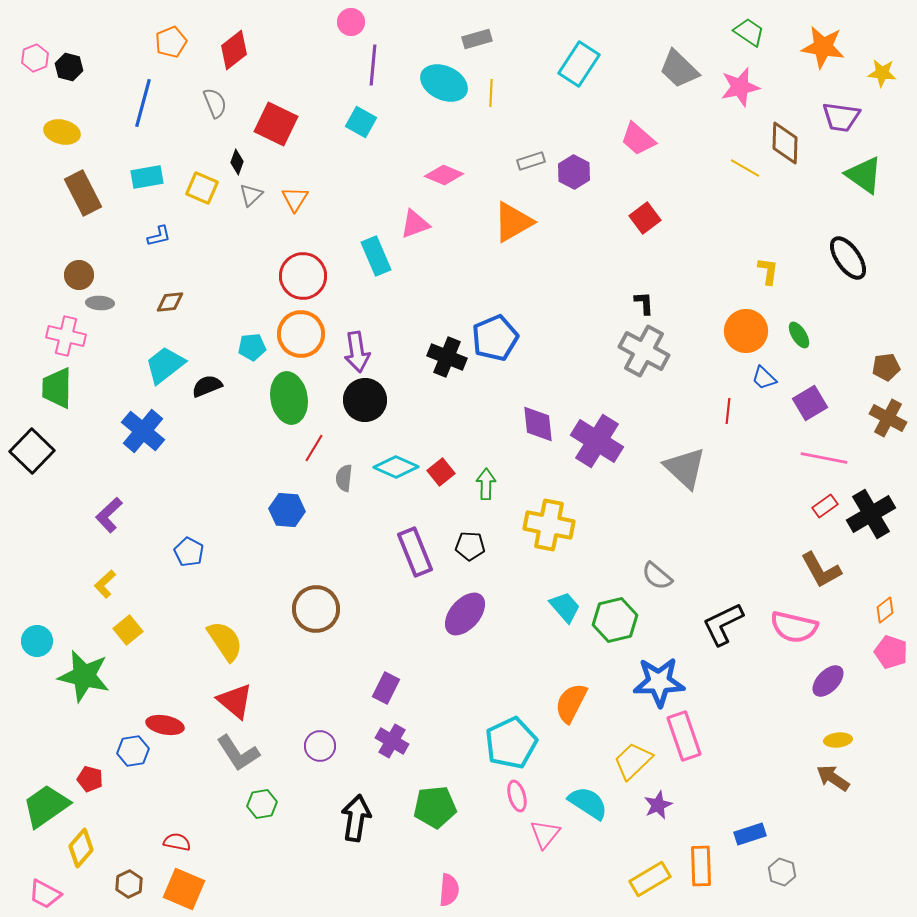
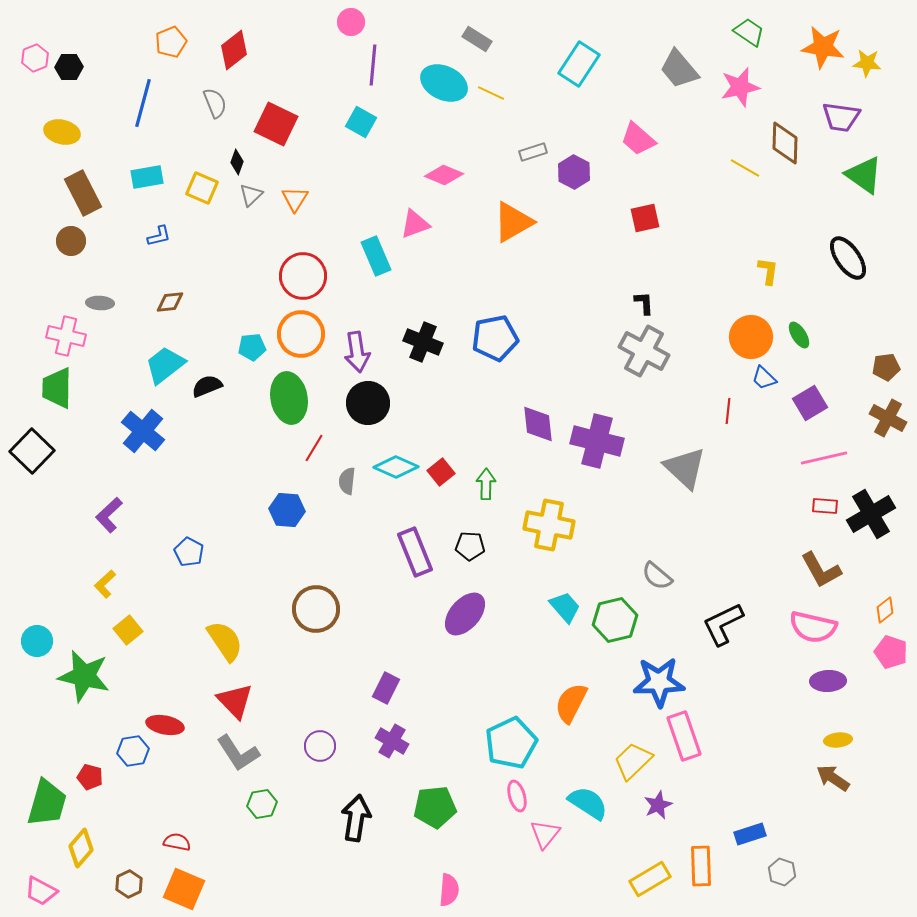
gray rectangle at (477, 39): rotated 48 degrees clockwise
black hexagon at (69, 67): rotated 16 degrees counterclockwise
gray trapezoid at (679, 69): rotated 6 degrees clockwise
yellow star at (882, 73): moved 15 px left, 10 px up
yellow line at (491, 93): rotated 68 degrees counterclockwise
gray rectangle at (531, 161): moved 2 px right, 9 px up
red square at (645, 218): rotated 24 degrees clockwise
brown circle at (79, 275): moved 8 px left, 34 px up
orange circle at (746, 331): moved 5 px right, 6 px down
blue pentagon at (495, 338): rotated 12 degrees clockwise
black cross at (447, 357): moved 24 px left, 15 px up
black circle at (365, 400): moved 3 px right, 3 px down
purple cross at (597, 441): rotated 18 degrees counterclockwise
pink line at (824, 458): rotated 24 degrees counterclockwise
gray semicircle at (344, 478): moved 3 px right, 3 px down
red rectangle at (825, 506): rotated 40 degrees clockwise
pink semicircle at (794, 627): moved 19 px right
purple ellipse at (828, 681): rotated 44 degrees clockwise
red triangle at (235, 701): rotated 6 degrees clockwise
red pentagon at (90, 779): moved 2 px up
green trapezoid at (46, 806): moved 1 px right, 3 px up; rotated 141 degrees clockwise
pink trapezoid at (45, 894): moved 4 px left, 3 px up
